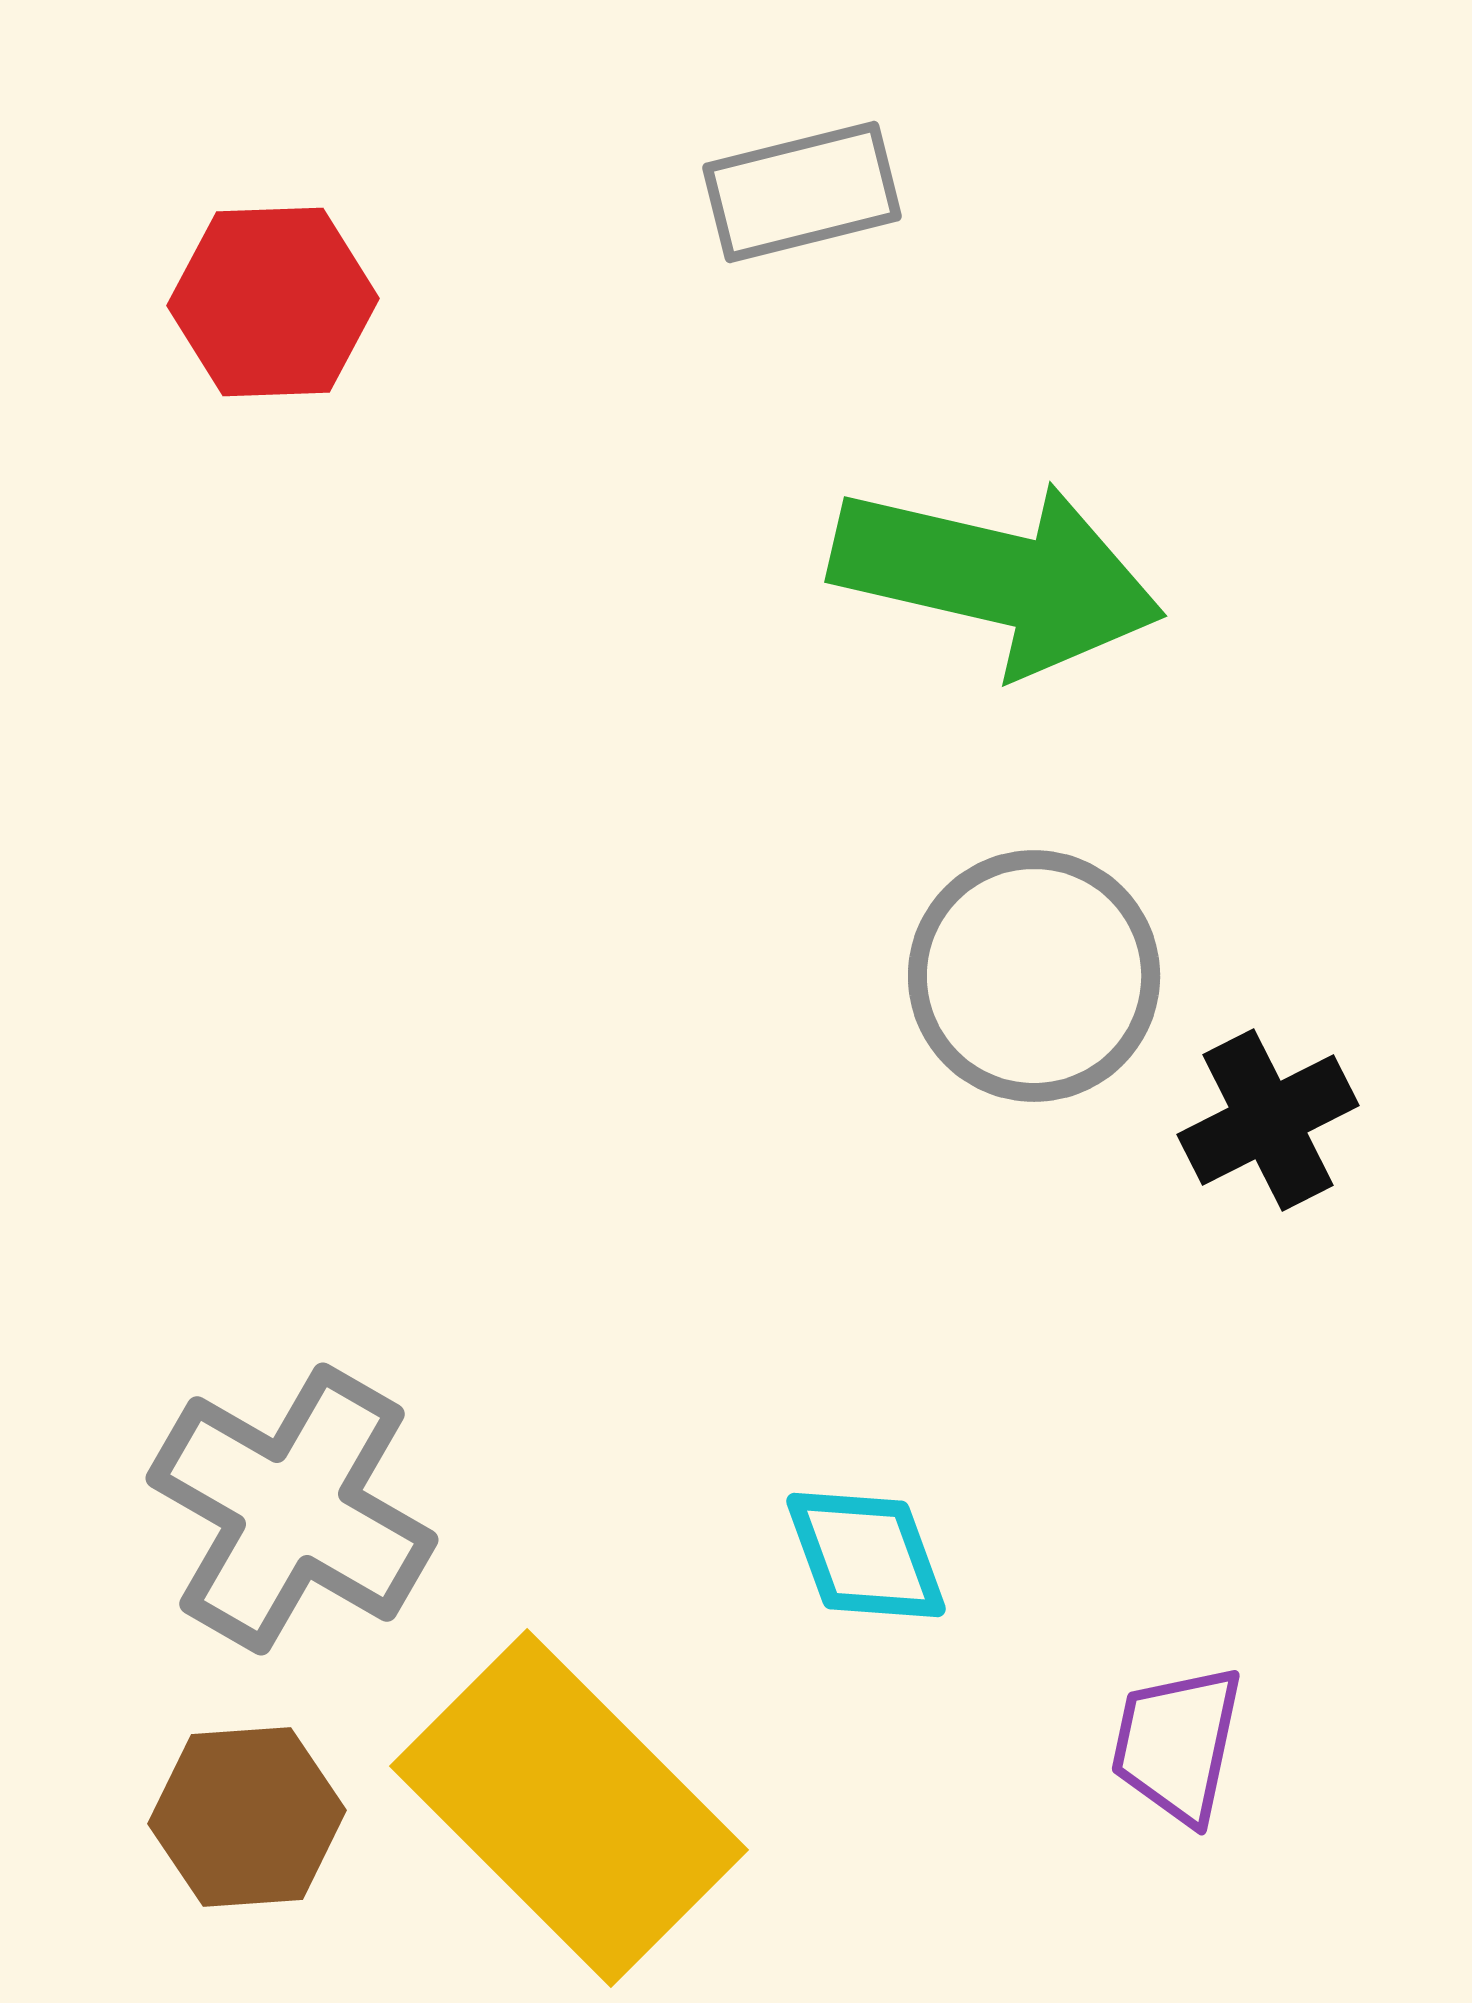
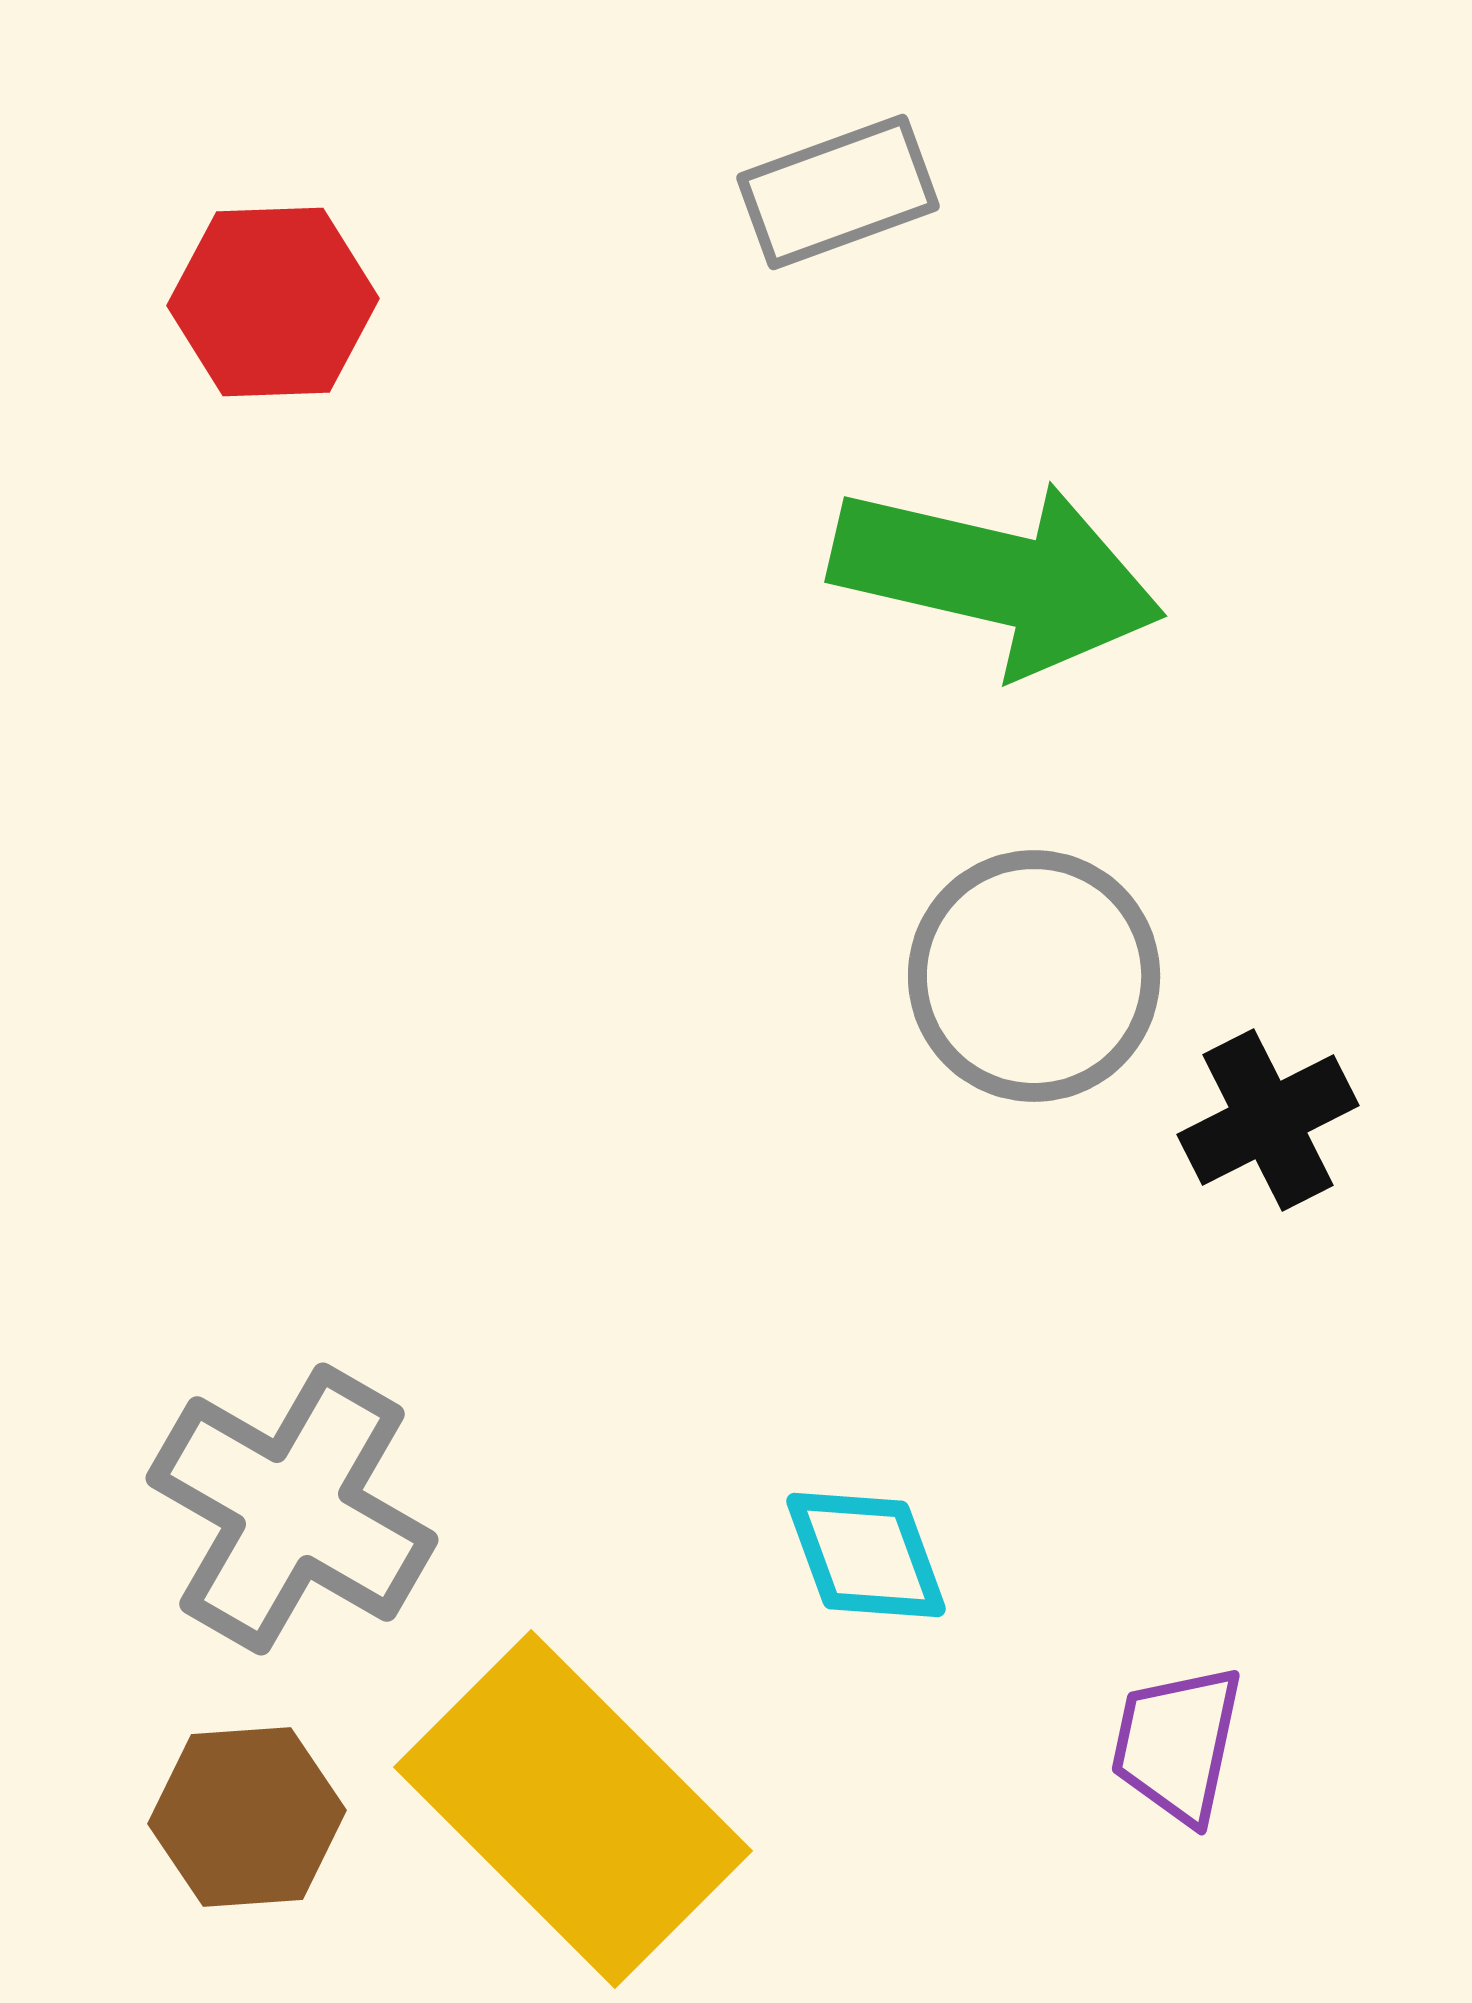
gray rectangle: moved 36 px right; rotated 6 degrees counterclockwise
yellow rectangle: moved 4 px right, 1 px down
